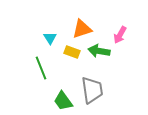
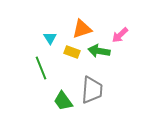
pink arrow: rotated 18 degrees clockwise
gray trapezoid: rotated 12 degrees clockwise
